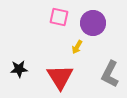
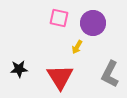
pink square: moved 1 px down
